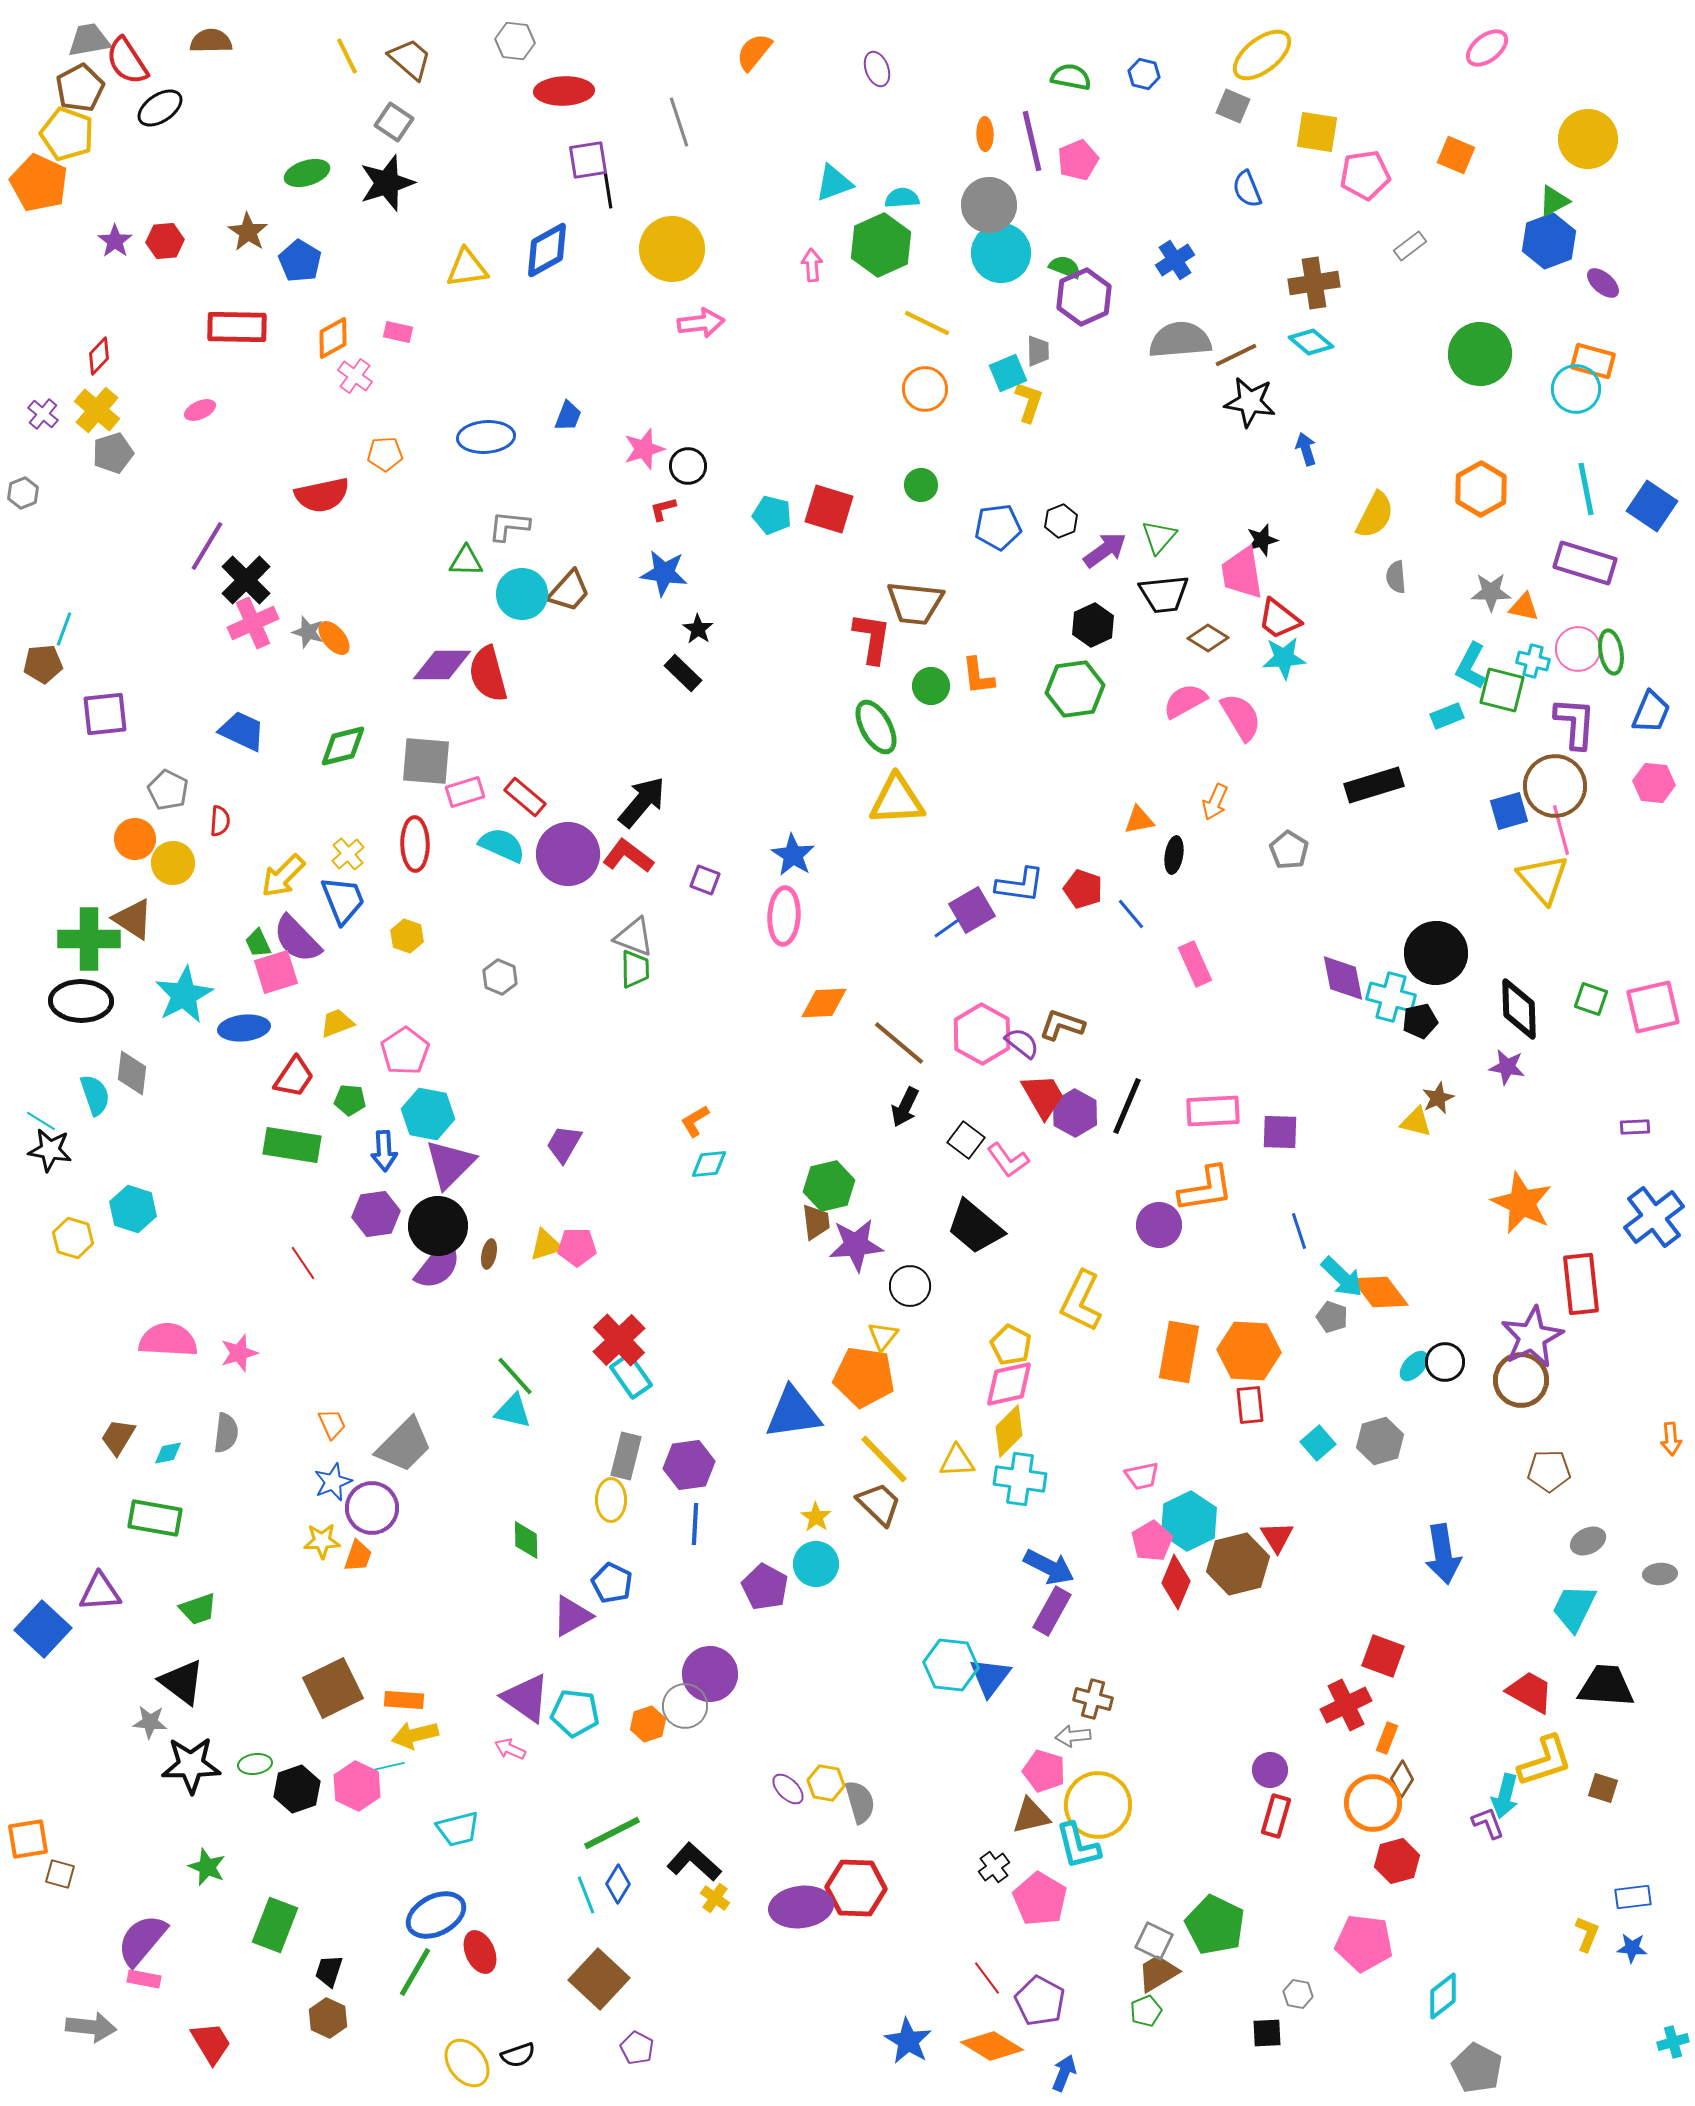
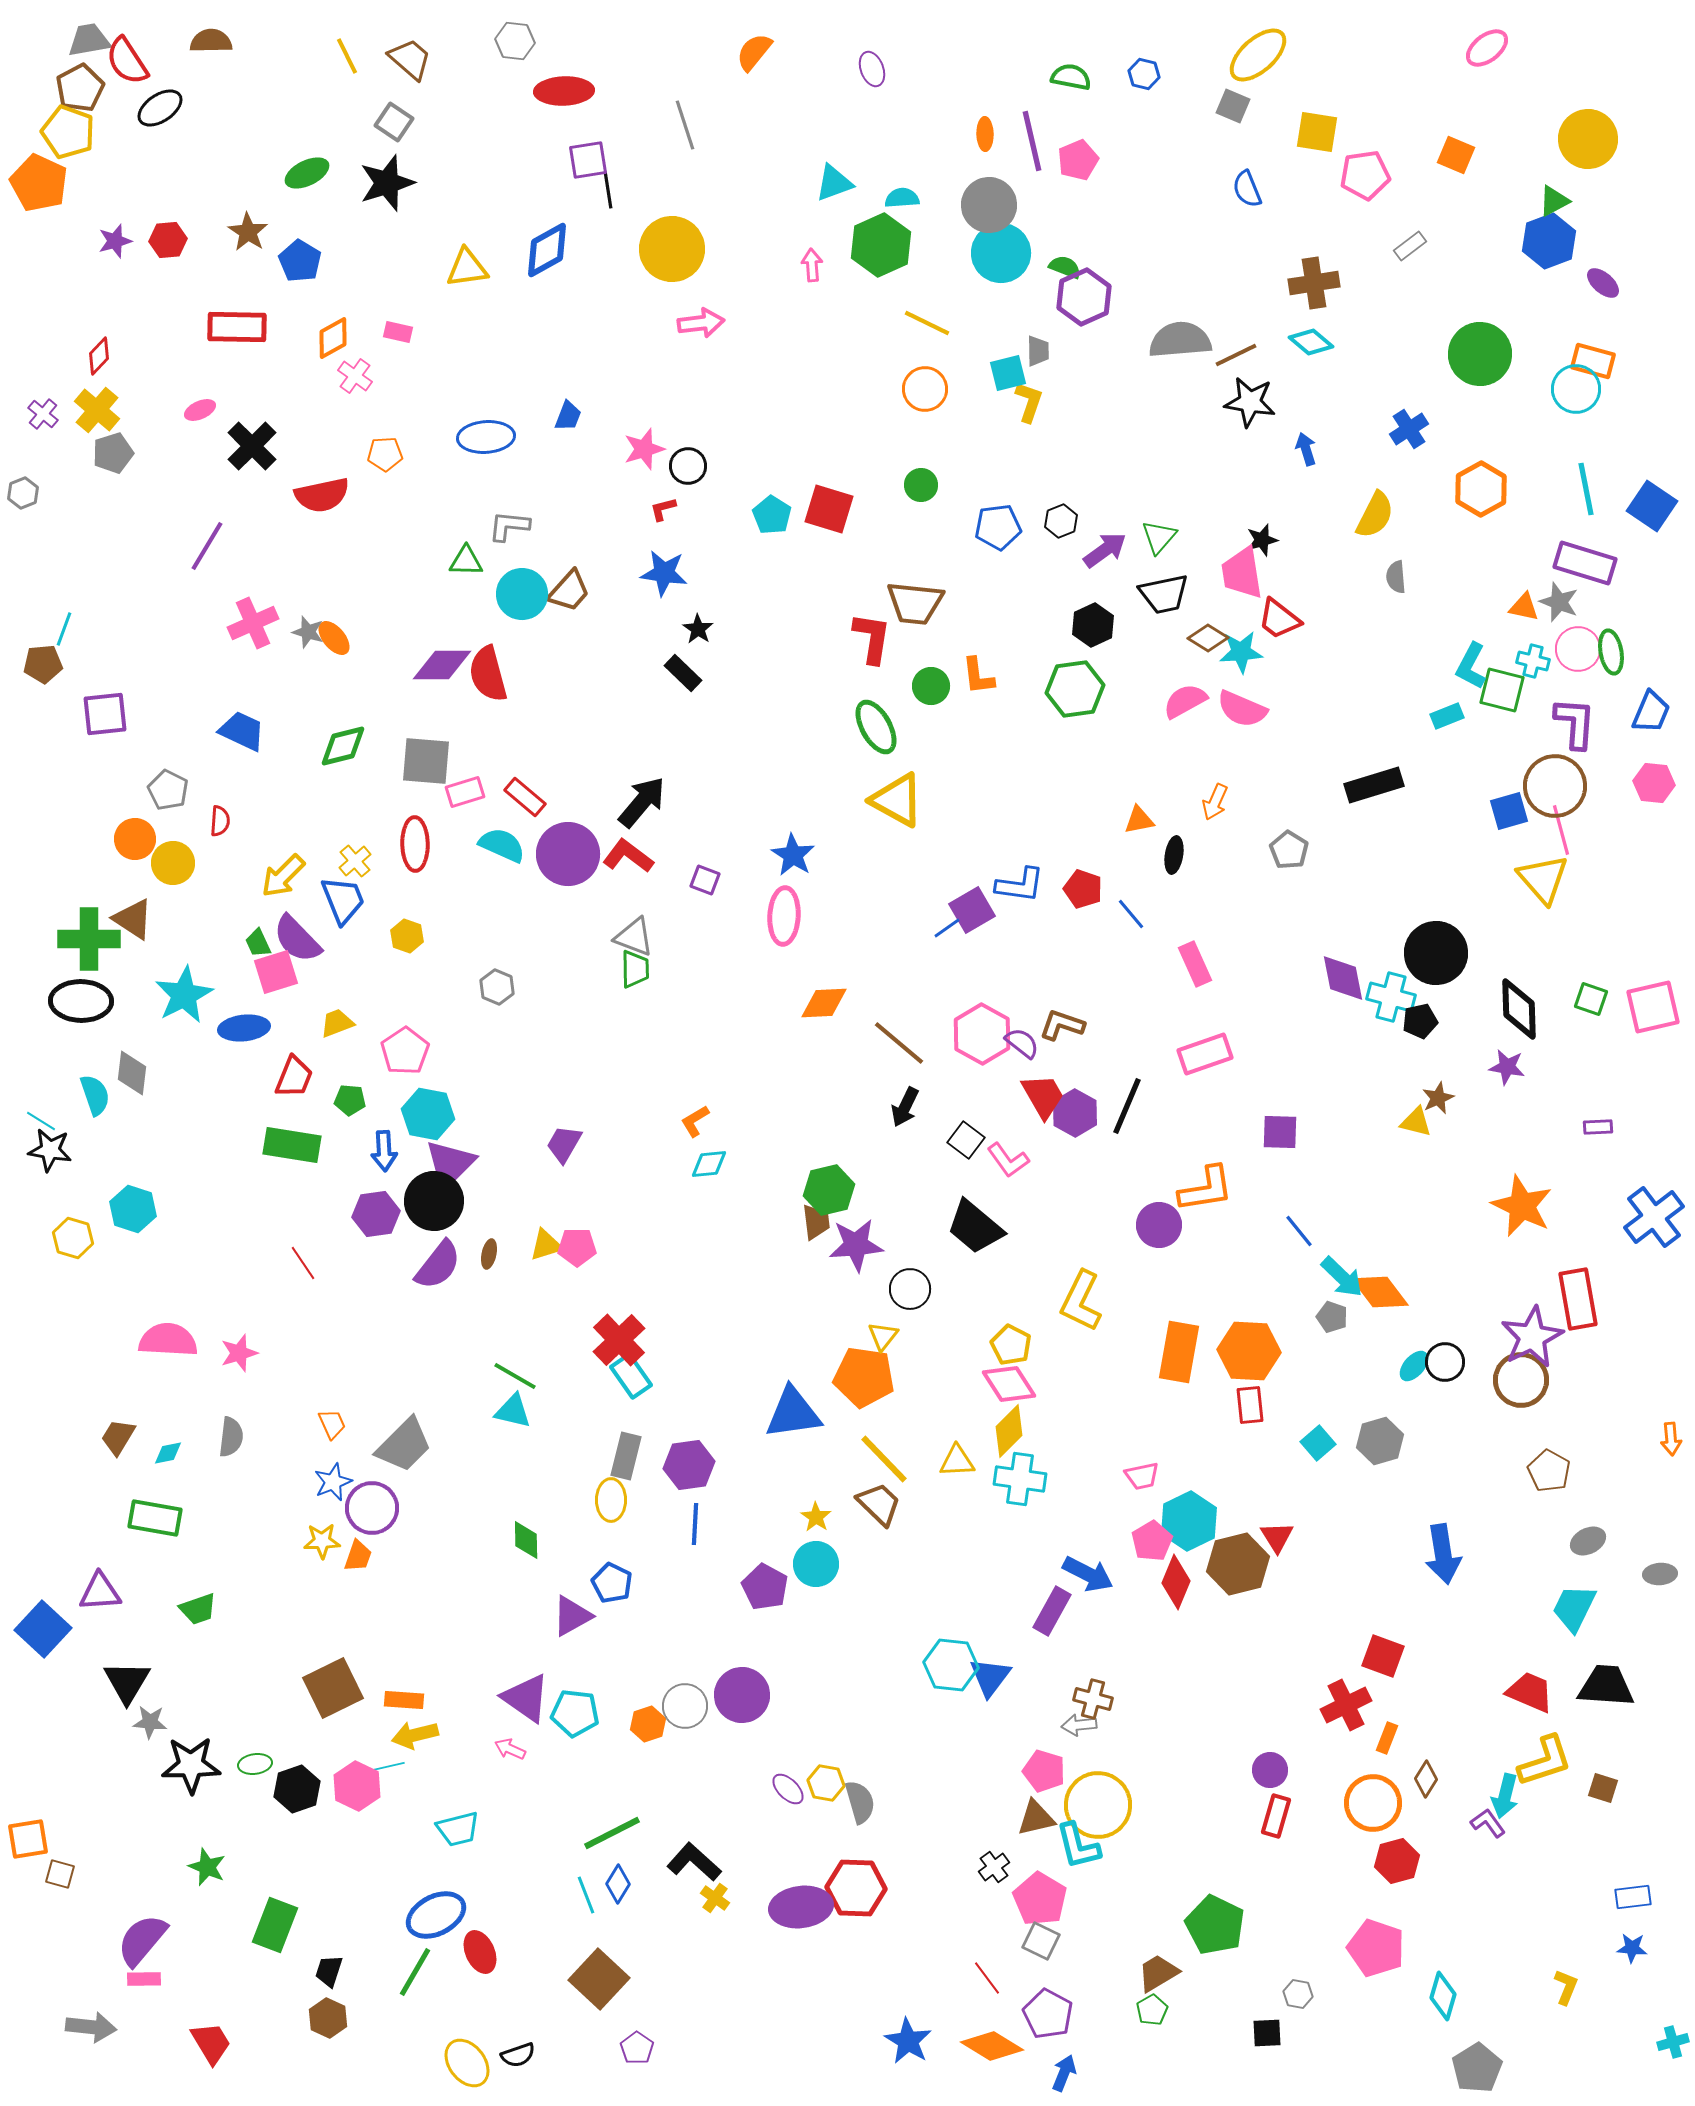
yellow ellipse at (1262, 55): moved 4 px left; rotated 4 degrees counterclockwise
purple ellipse at (877, 69): moved 5 px left
gray line at (679, 122): moved 6 px right, 3 px down
yellow pentagon at (67, 134): moved 1 px right, 2 px up
green ellipse at (307, 173): rotated 9 degrees counterclockwise
purple star at (115, 241): rotated 20 degrees clockwise
red hexagon at (165, 241): moved 3 px right, 1 px up
blue cross at (1175, 260): moved 234 px right, 169 px down
cyan square at (1008, 373): rotated 9 degrees clockwise
cyan pentagon at (772, 515): rotated 18 degrees clockwise
black cross at (246, 580): moved 6 px right, 134 px up
gray star at (1491, 592): moved 68 px right, 10 px down; rotated 21 degrees clockwise
black trapezoid at (1164, 594): rotated 6 degrees counterclockwise
cyan star at (1284, 658): moved 43 px left, 6 px up
pink semicircle at (1241, 717): moved 1 px right, 8 px up; rotated 144 degrees clockwise
yellow triangle at (897, 800): rotated 32 degrees clockwise
yellow cross at (348, 854): moved 7 px right, 7 px down
gray hexagon at (500, 977): moved 3 px left, 10 px down
red trapezoid at (294, 1077): rotated 12 degrees counterclockwise
pink rectangle at (1213, 1111): moved 8 px left, 57 px up; rotated 16 degrees counterclockwise
purple rectangle at (1635, 1127): moved 37 px left
green hexagon at (829, 1186): moved 4 px down
orange star at (1522, 1203): moved 3 px down
black circle at (438, 1226): moved 4 px left, 25 px up
blue line at (1299, 1231): rotated 21 degrees counterclockwise
red rectangle at (1581, 1284): moved 3 px left, 15 px down; rotated 4 degrees counterclockwise
black circle at (910, 1286): moved 3 px down
green line at (515, 1376): rotated 18 degrees counterclockwise
pink diamond at (1009, 1384): rotated 70 degrees clockwise
gray semicircle at (226, 1433): moved 5 px right, 4 px down
brown pentagon at (1549, 1471): rotated 30 degrees clockwise
blue arrow at (1049, 1567): moved 39 px right, 7 px down
purple circle at (710, 1674): moved 32 px right, 21 px down
black triangle at (182, 1682): moved 55 px left; rotated 24 degrees clockwise
red trapezoid at (1530, 1692): rotated 6 degrees counterclockwise
gray arrow at (1073, 1736): moved 6 px right, 11 px up
brown diamond at (1402, 1779): moved 24 px right
brown triangle at (1031, 1816): moved 5 px right, 2 px down
purple L-shape at (1488, 1823): rotated 15 degrees counterclockwise
yellow L-shape at (1587, 1934): moved 21 px left, 53 px down
gray square at (1154, 1941): moved 113 px left
pink pentagon at (1364, 1943): moved 12 px right, 5 px down; rotated 12 degrees clockwise
pink rectangle at (144, 1979): rotated 12 degrees counterclockwise
cyan diamond at (1443, 1996): rotated 36 degrees counterclockwise
purple pentagon at (1040, 2001): moved 8 px right, 13 px down
green pentagon at (1146, 2011): moved 6 px right, 1 px up; rotated 8 degrees counterclockwise
purple pentagon at (637, 2048): rotated 8 degrees clockwise
gray pentagon at (1477, 2068): rotated 12 degrees clockwise
